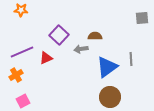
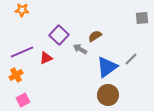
orange star: moved 1 px right
brown semicircle: rotated 32 degrees counterclockwise
gray arrow: moved 1 px left; rotated 40 degrees clockwise
gray line: rotated 48 degrees clockwise
brown circle: moved 2 px left, 2 px up
pink square: moved 1 px up
